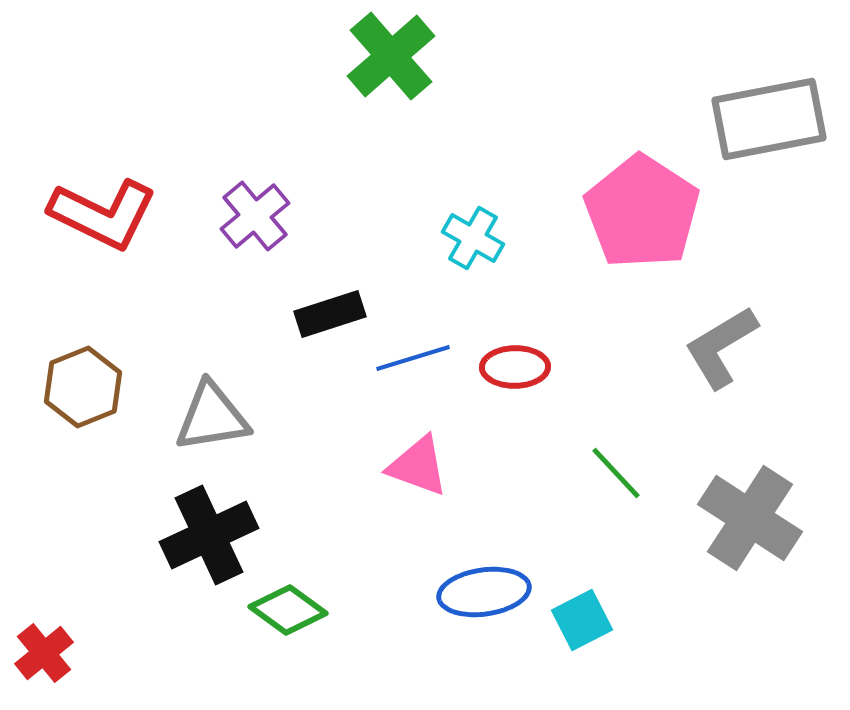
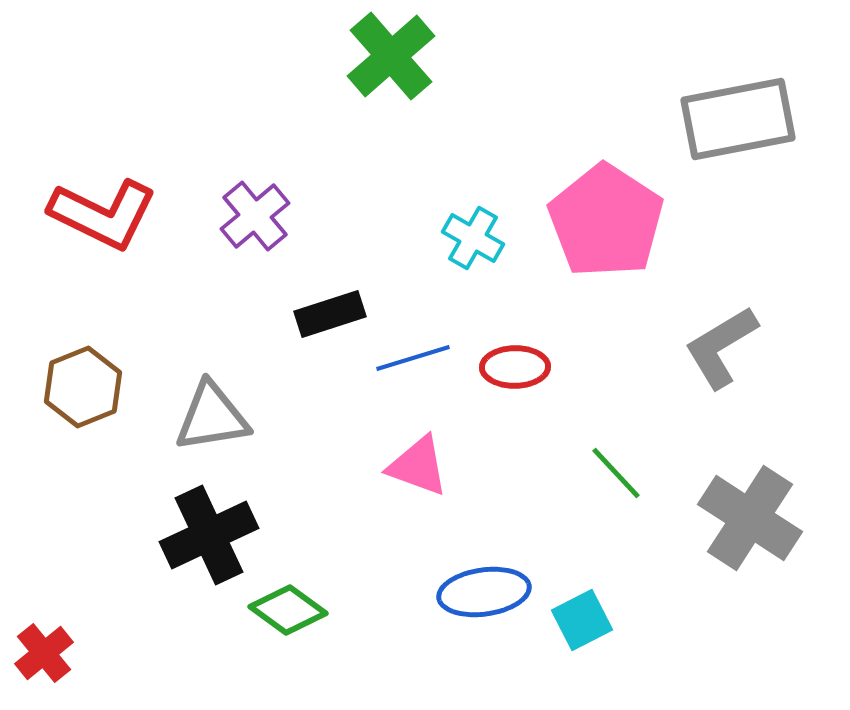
gray rectangle: moved 31 px left
pink pentagon: moved 36 px left, 9 px down
